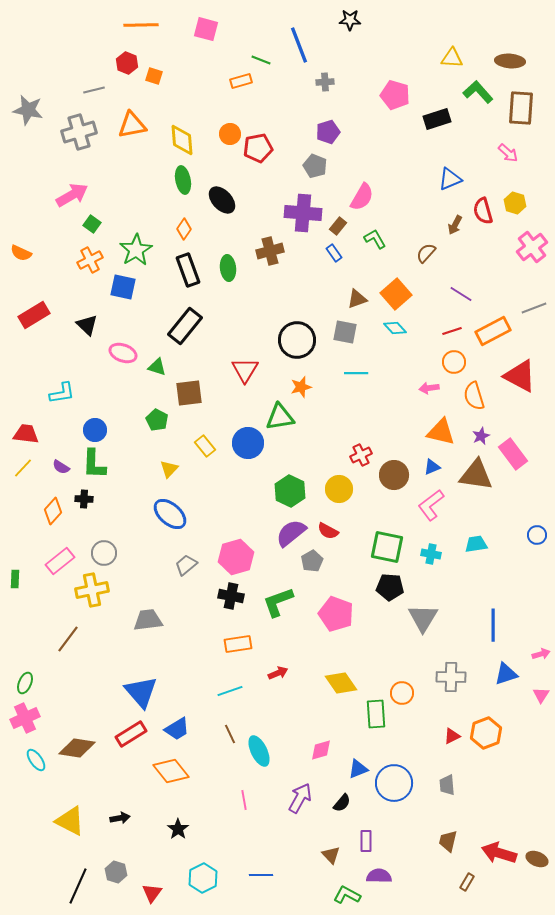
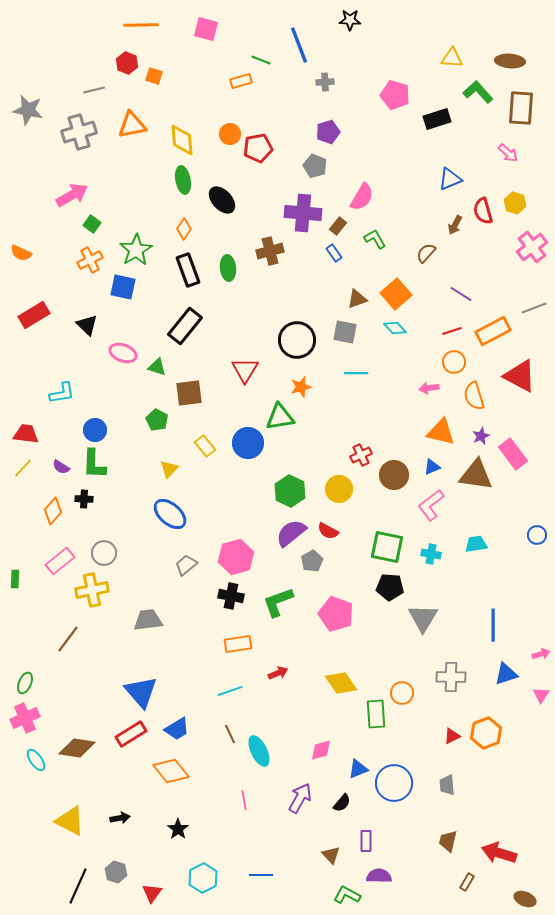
brown ellipse at (537, 859): moved 12 px left, 40 px down
